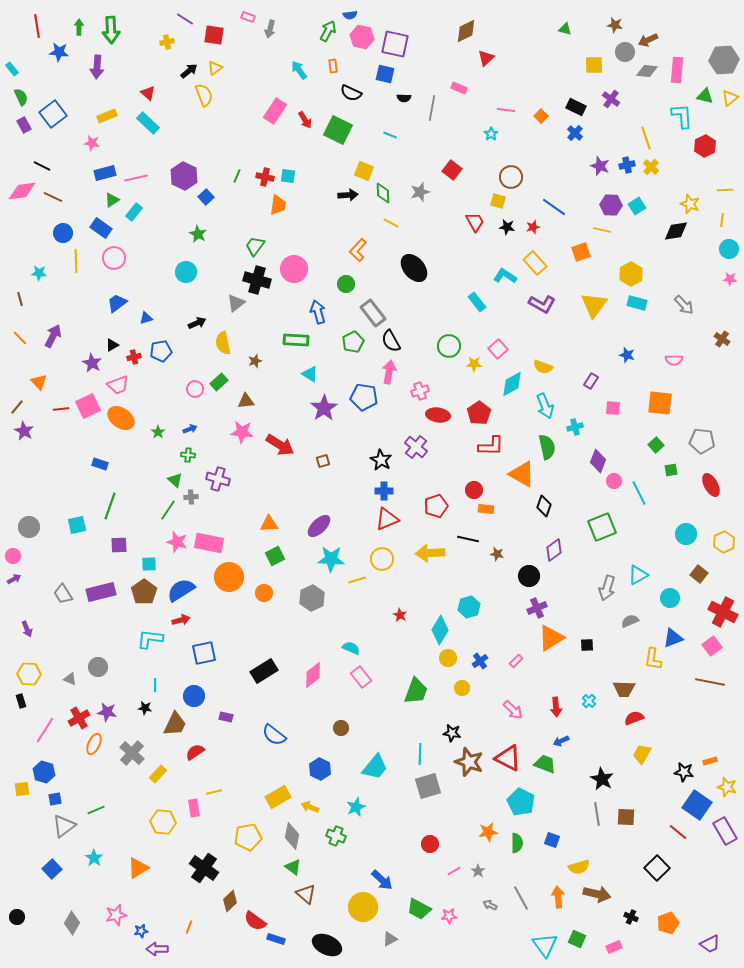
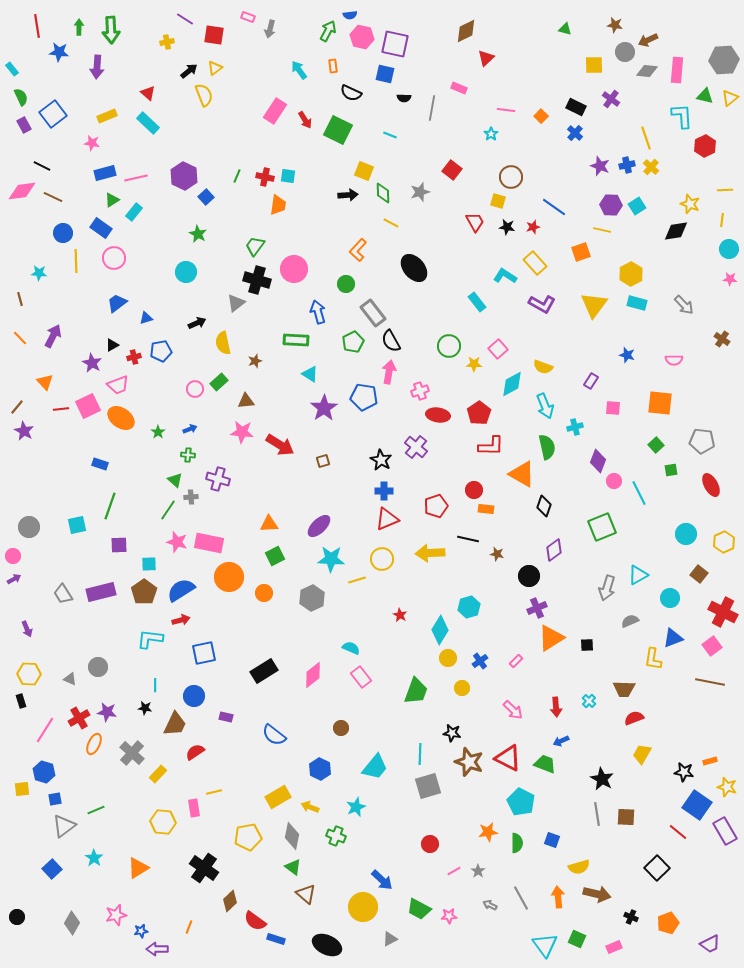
orange triangle at (39, 382): moved 6 px right
